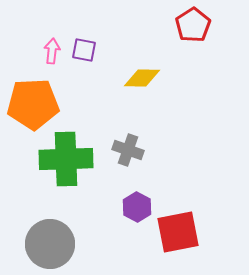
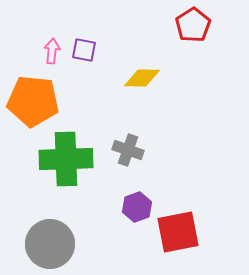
orange pentagon: moved 3 px up; rotated 9 degrees clockwise
purple hexagon: rotated 12 degrees clockwise
